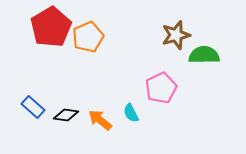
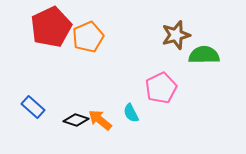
red pentagon: rotated 6 degrees clockwise
black diamond: moved 10 px right, 5 px down; rotated 10 degrees clockwise
